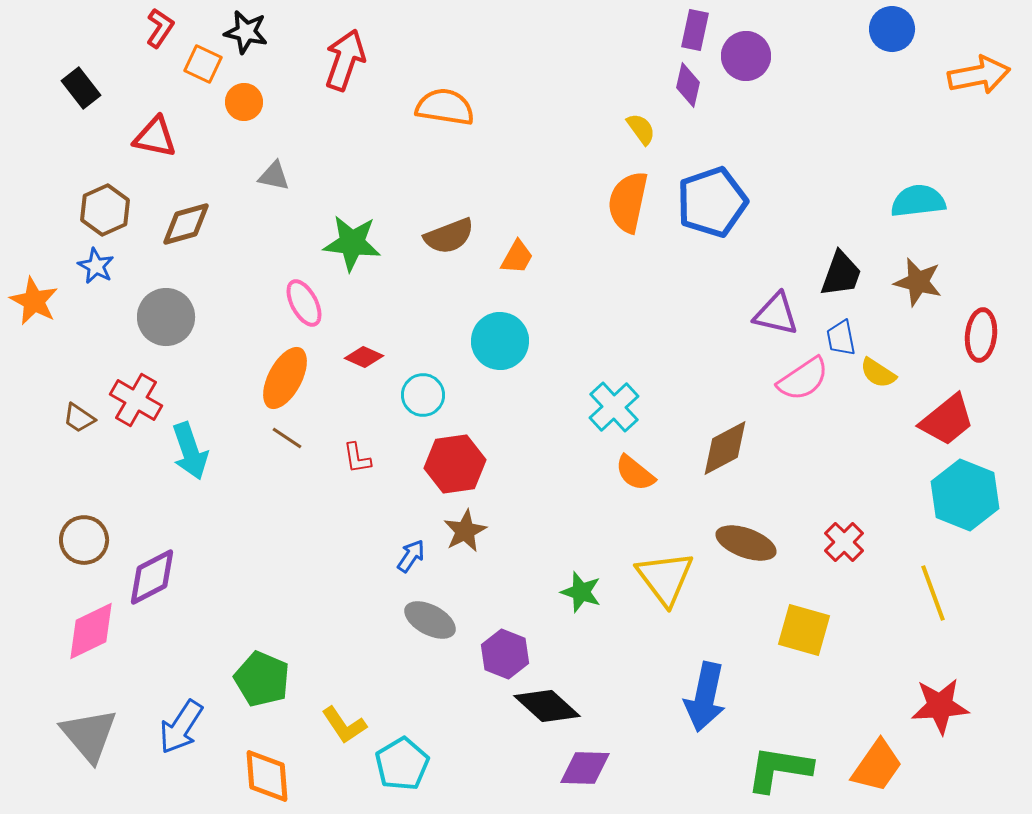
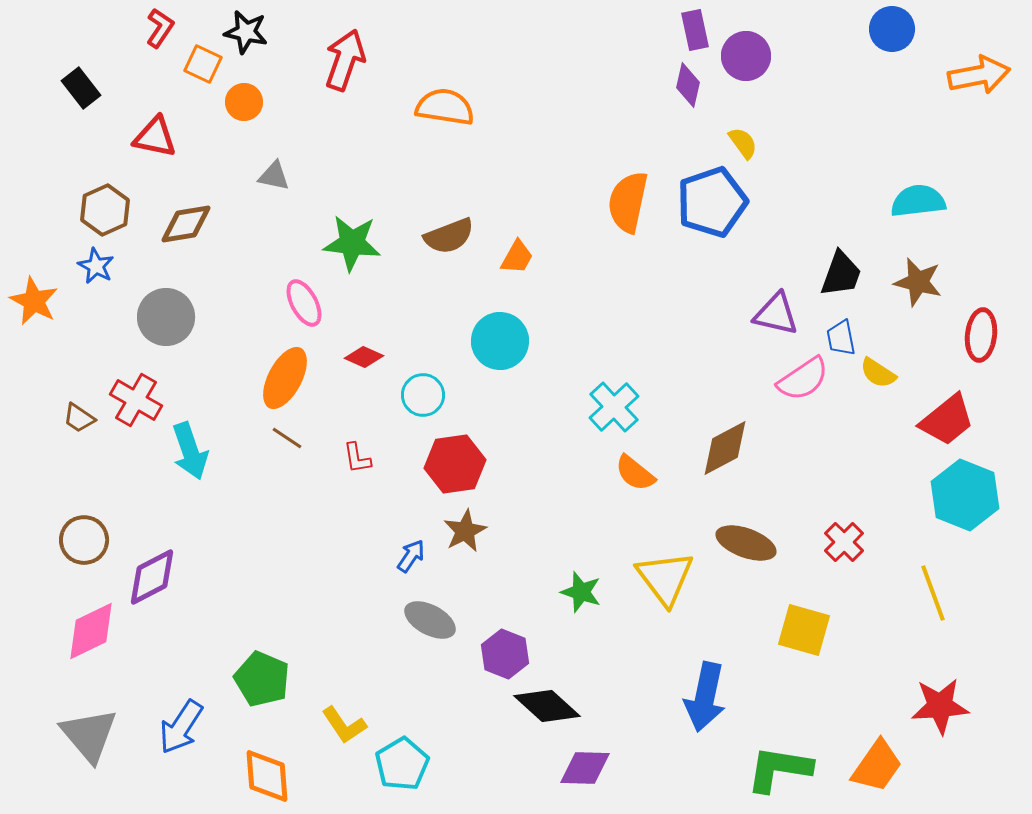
purple rectangle at (695, 30): rotated 24 degrees counterclockwise
yellow semicircle at (641, 129): moved 102 px right, 14 px down
brown diamond at (186, 224): rotated 6 degrees clockwise
